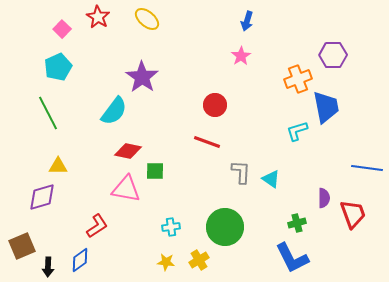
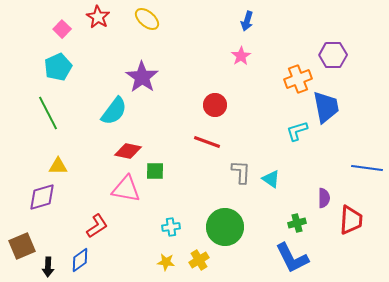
red trapezoid: moved 2 px left, 6 px down; rotated 24 degrees clockwise
